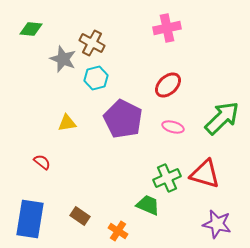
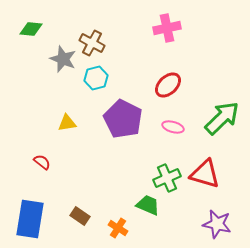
orange cross: moved 3 px up
